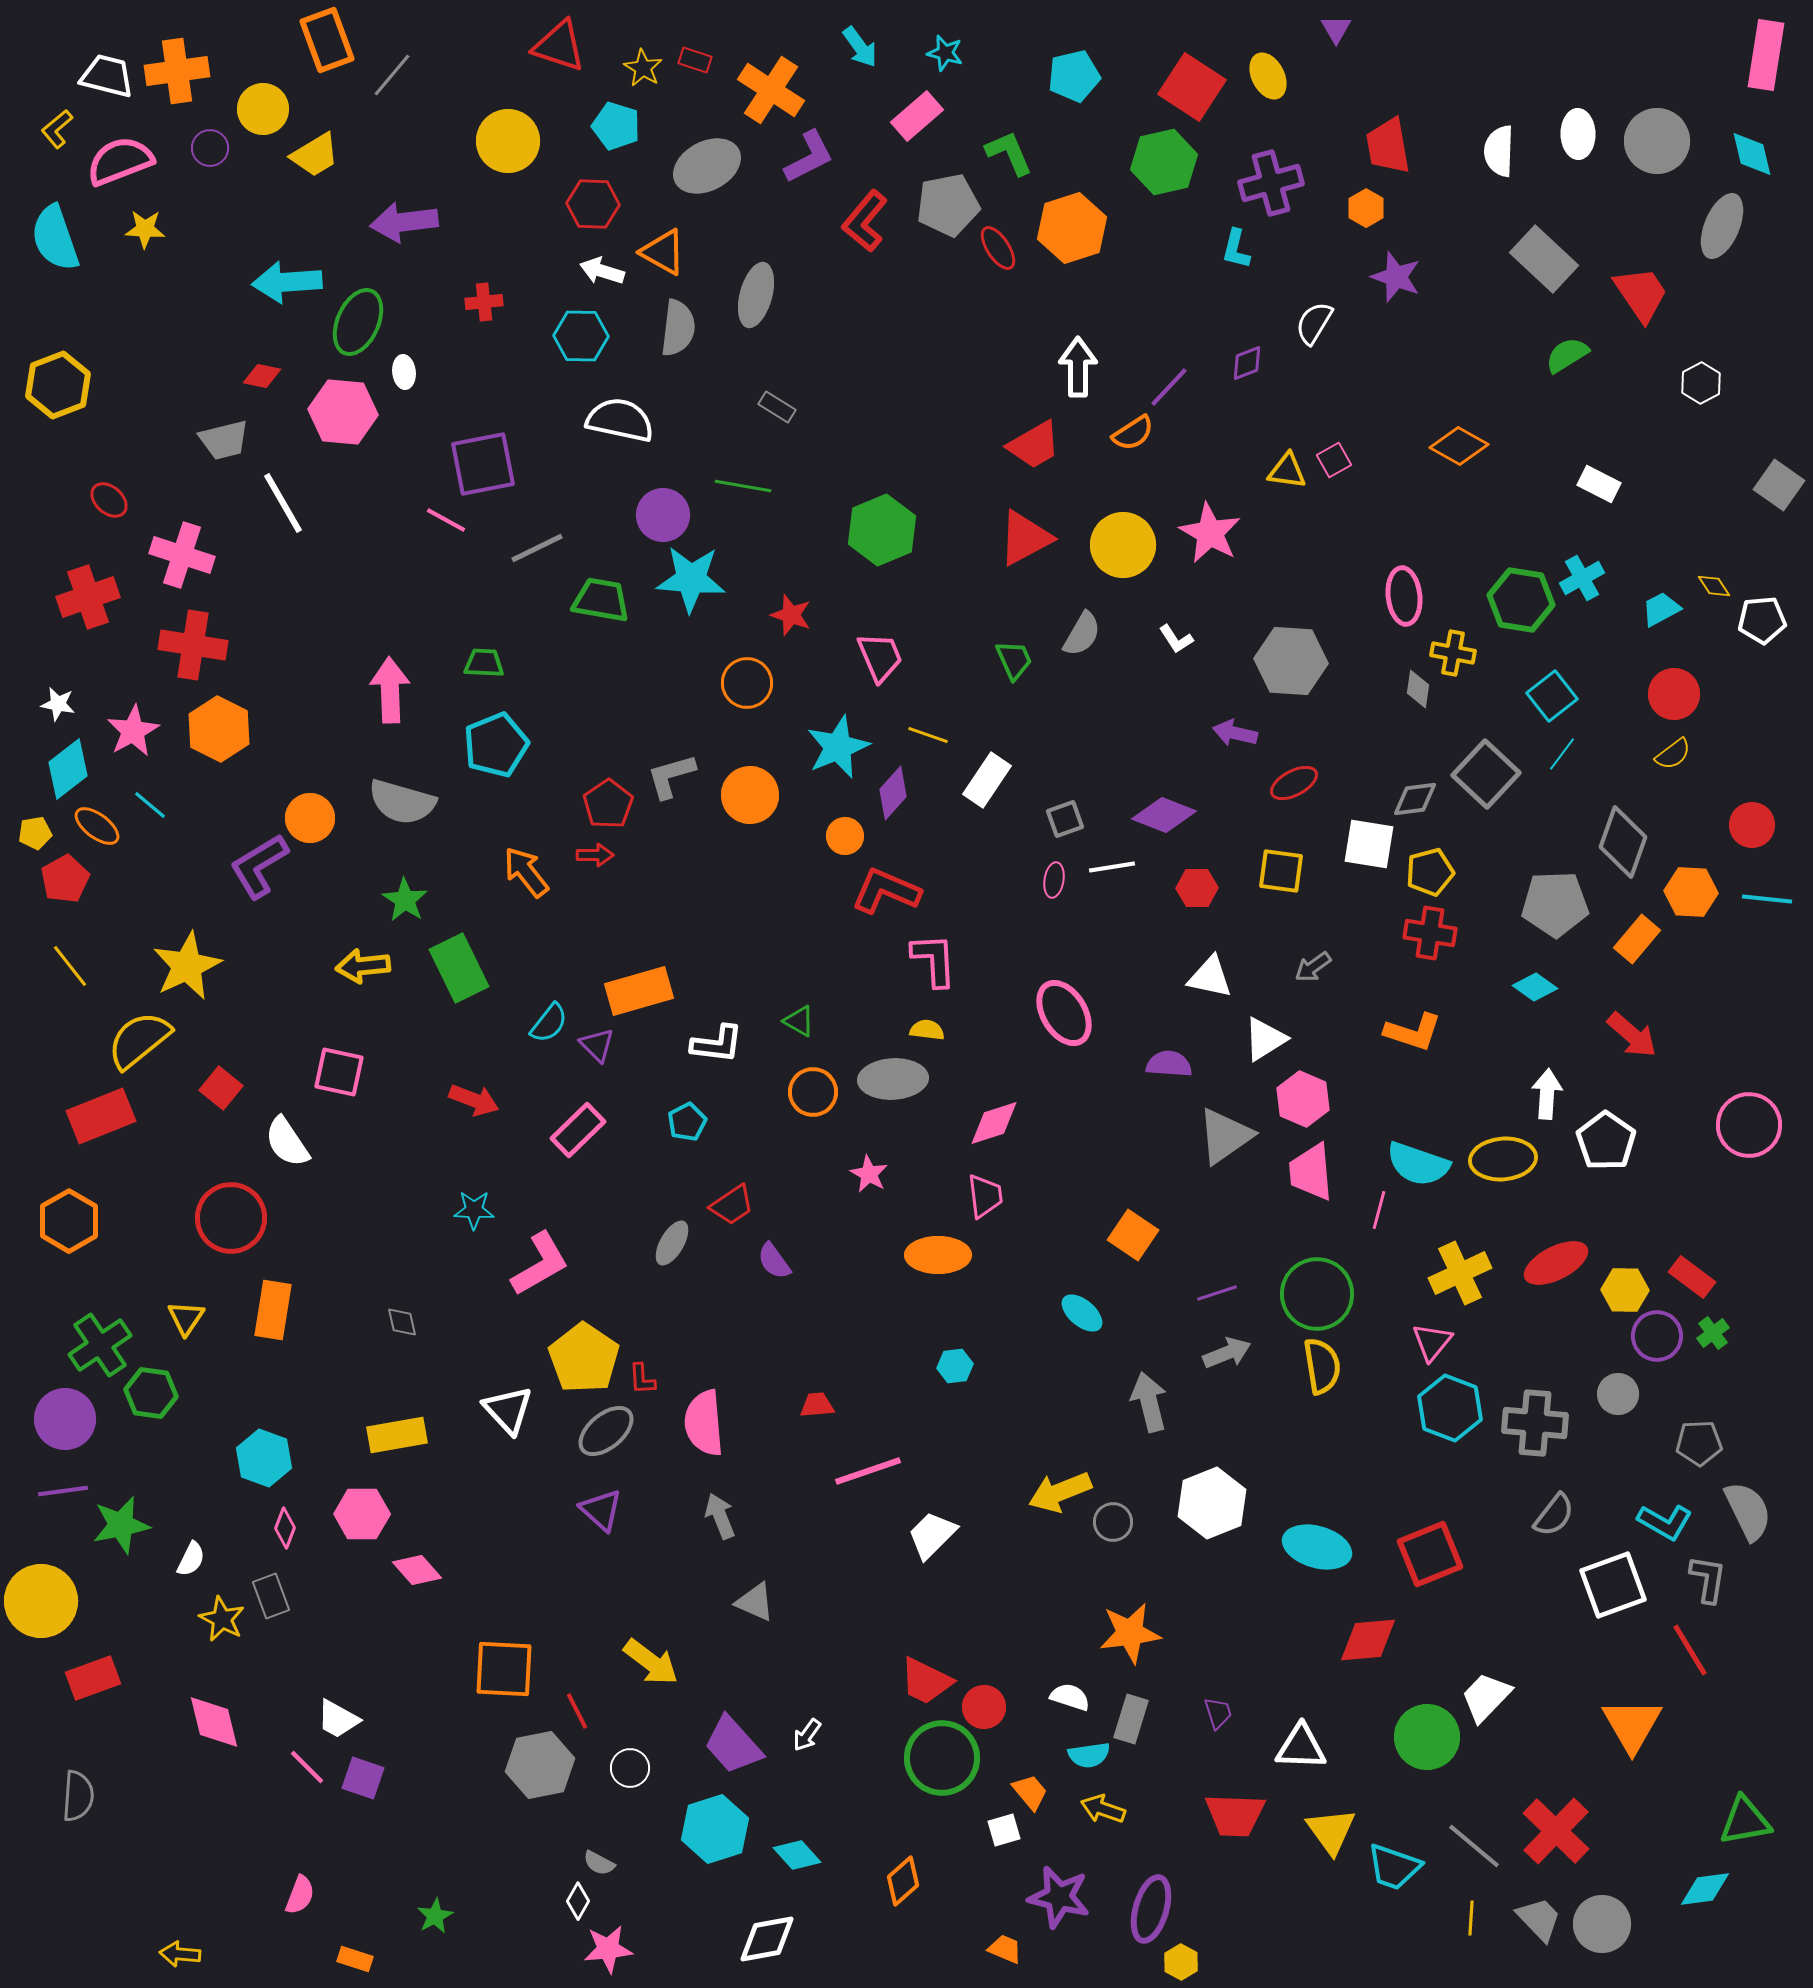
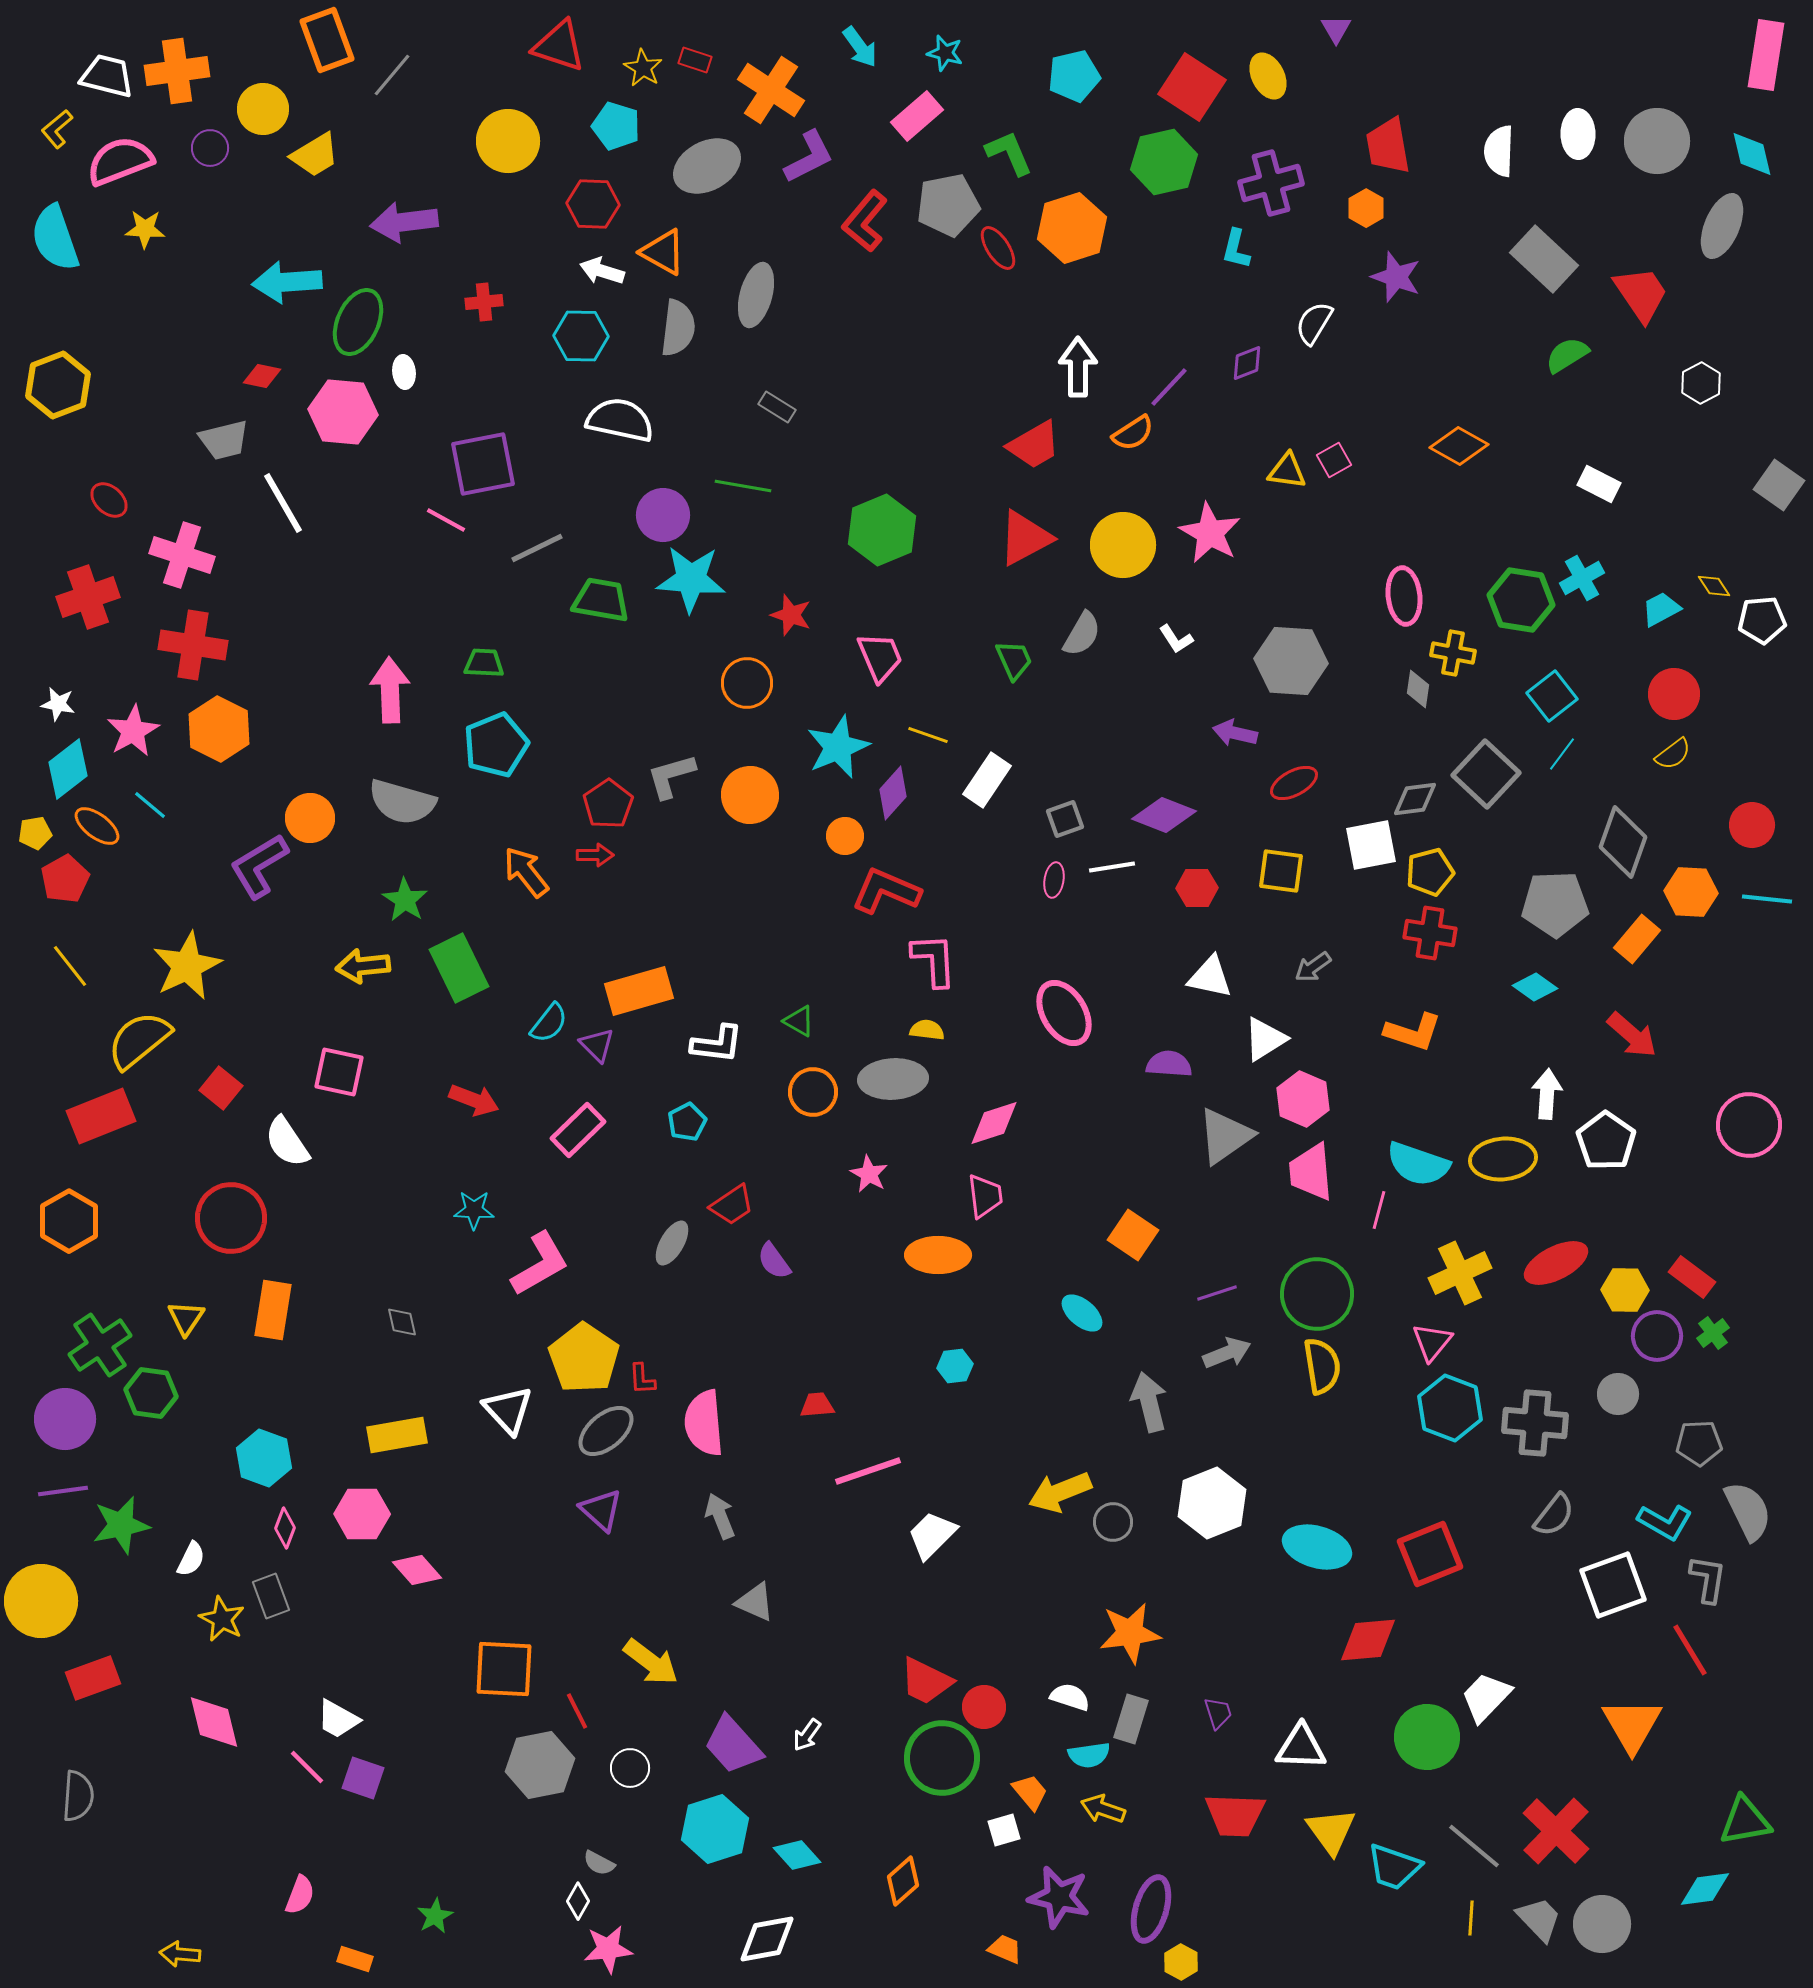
white square at (1369, 844): moved 2 px right, 1 px down; rotated 20 degrees counterclockwise
